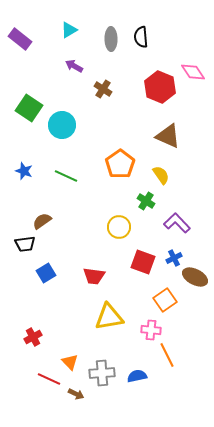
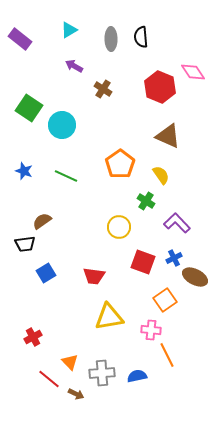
red line: rotated 15 degrees clockwise
